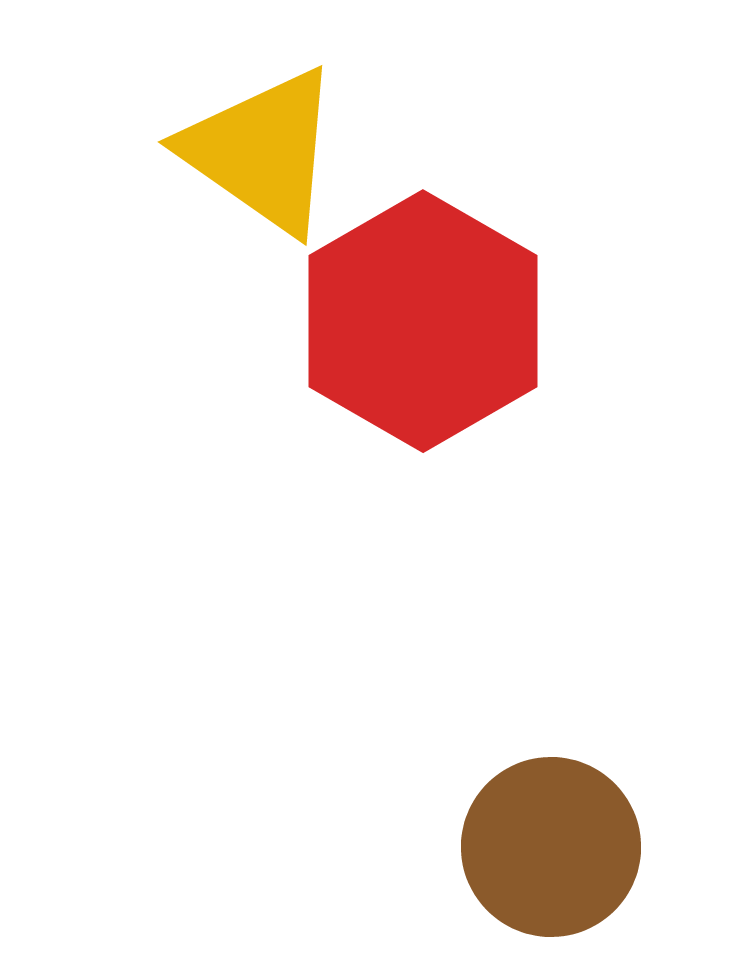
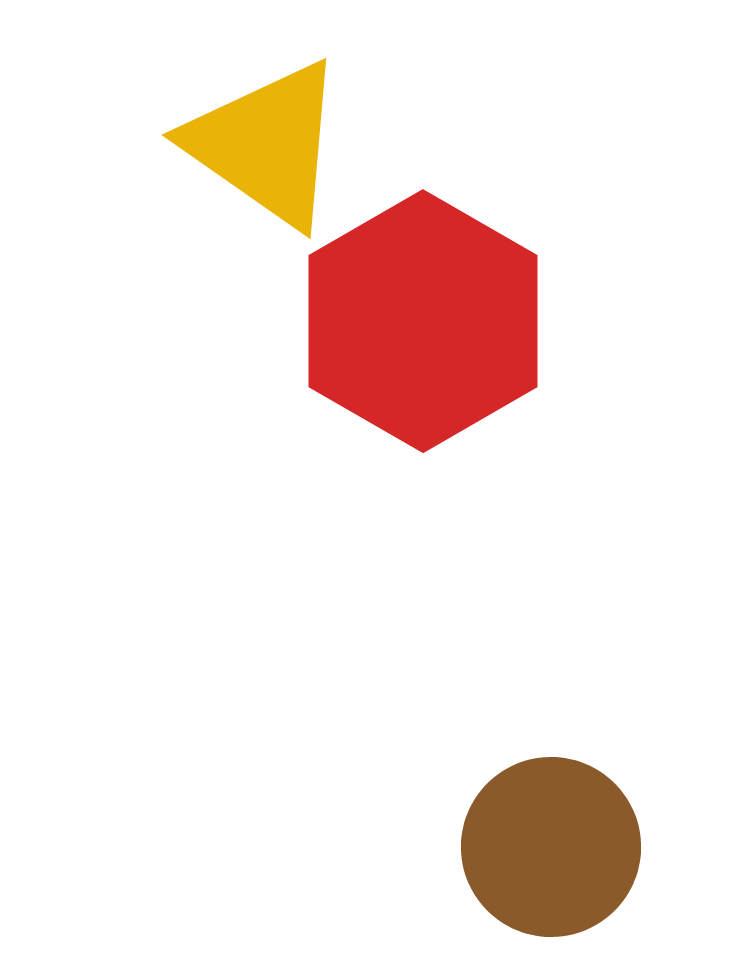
yellow triangle: moved 4 px right, 7 px up
